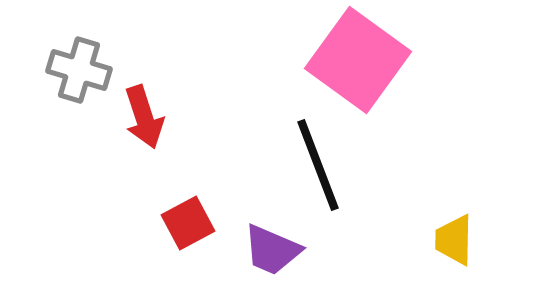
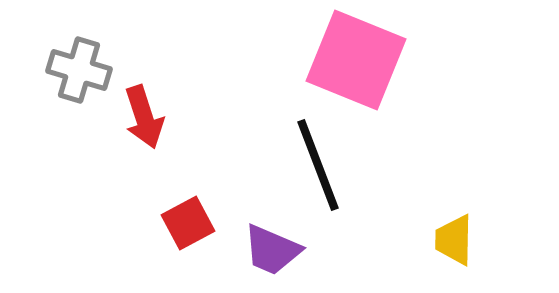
pink square: moved 2 px left; rotated 14 degrees counterclockwise
